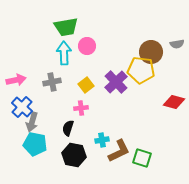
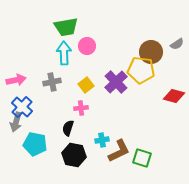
gray semicircle: rotated 24 degrees counterclockwise
red diamond: moved 6 px up
gray arrow: moved 16 px left
